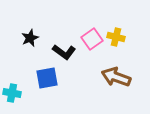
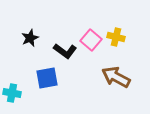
pink square: moved 1 px left, 1 px down; rotated 15 degrees counterclockwise
black L-shape: moved 1 px right, 1 px up
brown arrow: rotated 8 degrees clockwise
